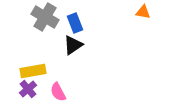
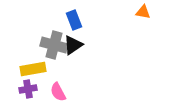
gray cross: moved 9 px right, 28 px down; rotated 16 degrees counterclockwise
blue rectangle: moved 1 px left, 3 px up
yellow rectangle: moved 2 px up
purple cross: rotated 30 degrees clockwise
